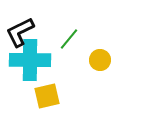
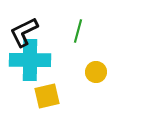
black L-shape: moved 4 px right
green line: moved 9 px right, 8 px up; rotated 25 degrees counterclockwise
yellow circle: moved 4 px left, 12 px down
